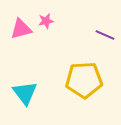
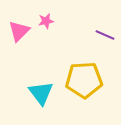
pink triangle: moved 2 px left, 2 px down; rotated 30 degrees counterclockwise
cyan triangle: moved 16 px right
